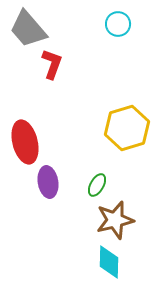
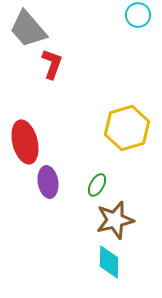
cyan circle: moved 20 px right, 9 px up
